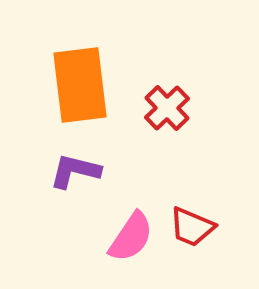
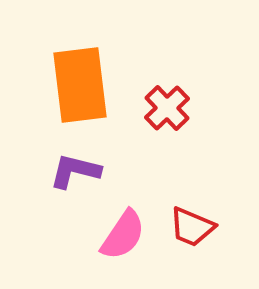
pink semicircle: moved 8 px left, 2 px up
